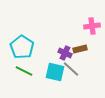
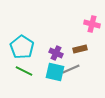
pink cross: moved 2 px up; rotated 21 degrees clockwise
purple cross: moved 9 px left
gray line: rotated 66 degrees counterclockwise
